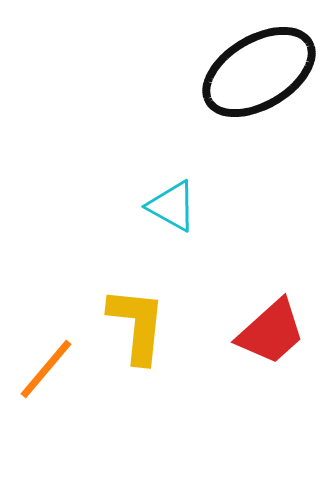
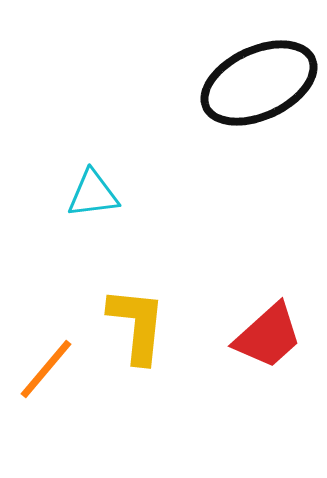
black ellipse: moved 11 px down; rotated 6 degrees clockwise
cyan triangle: moved 79 px left, 12 px up; rotated 36 degrees counterclockwise
red trapezoid: moved 3 px left, 4 px down
